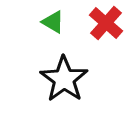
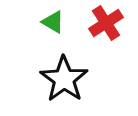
red cross: rotated 16 degrees clockwise
